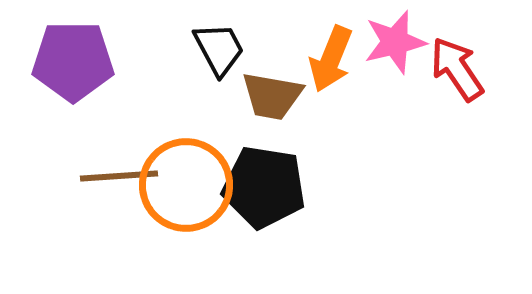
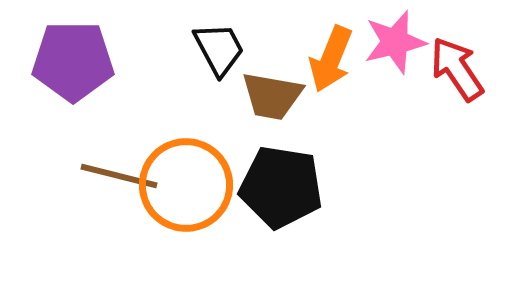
brown line: rotated 18 degrees clockwise
black pentagon: moved 17 px right
